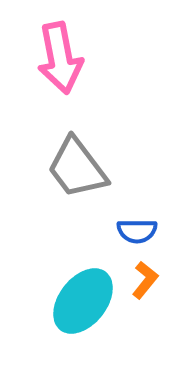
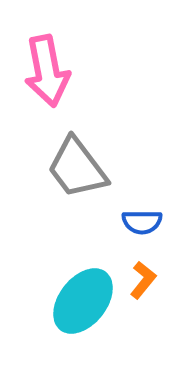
pink arrow: moved 13 px left, 13 px down
blue semicircle: moved 5 px right, 9 px up
orange L-shape: moved 2 px left
